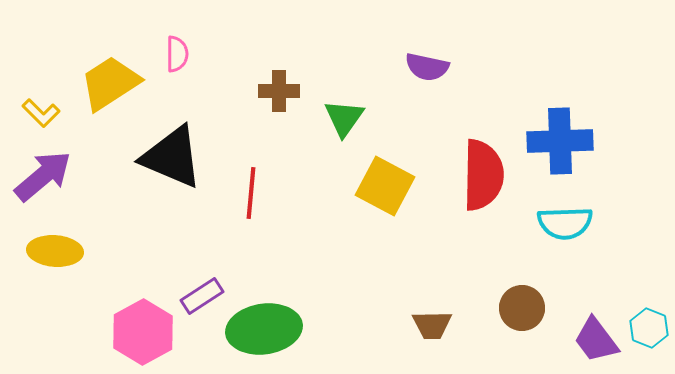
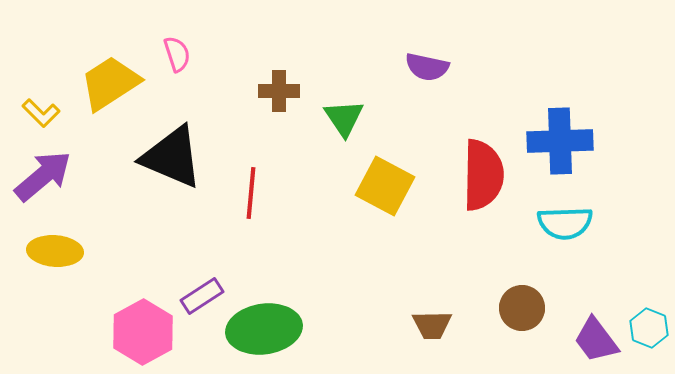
pink semicircle: rotated 18 degrees counterclockwise
green triangle: rotated 9 degrees counterclockwise
